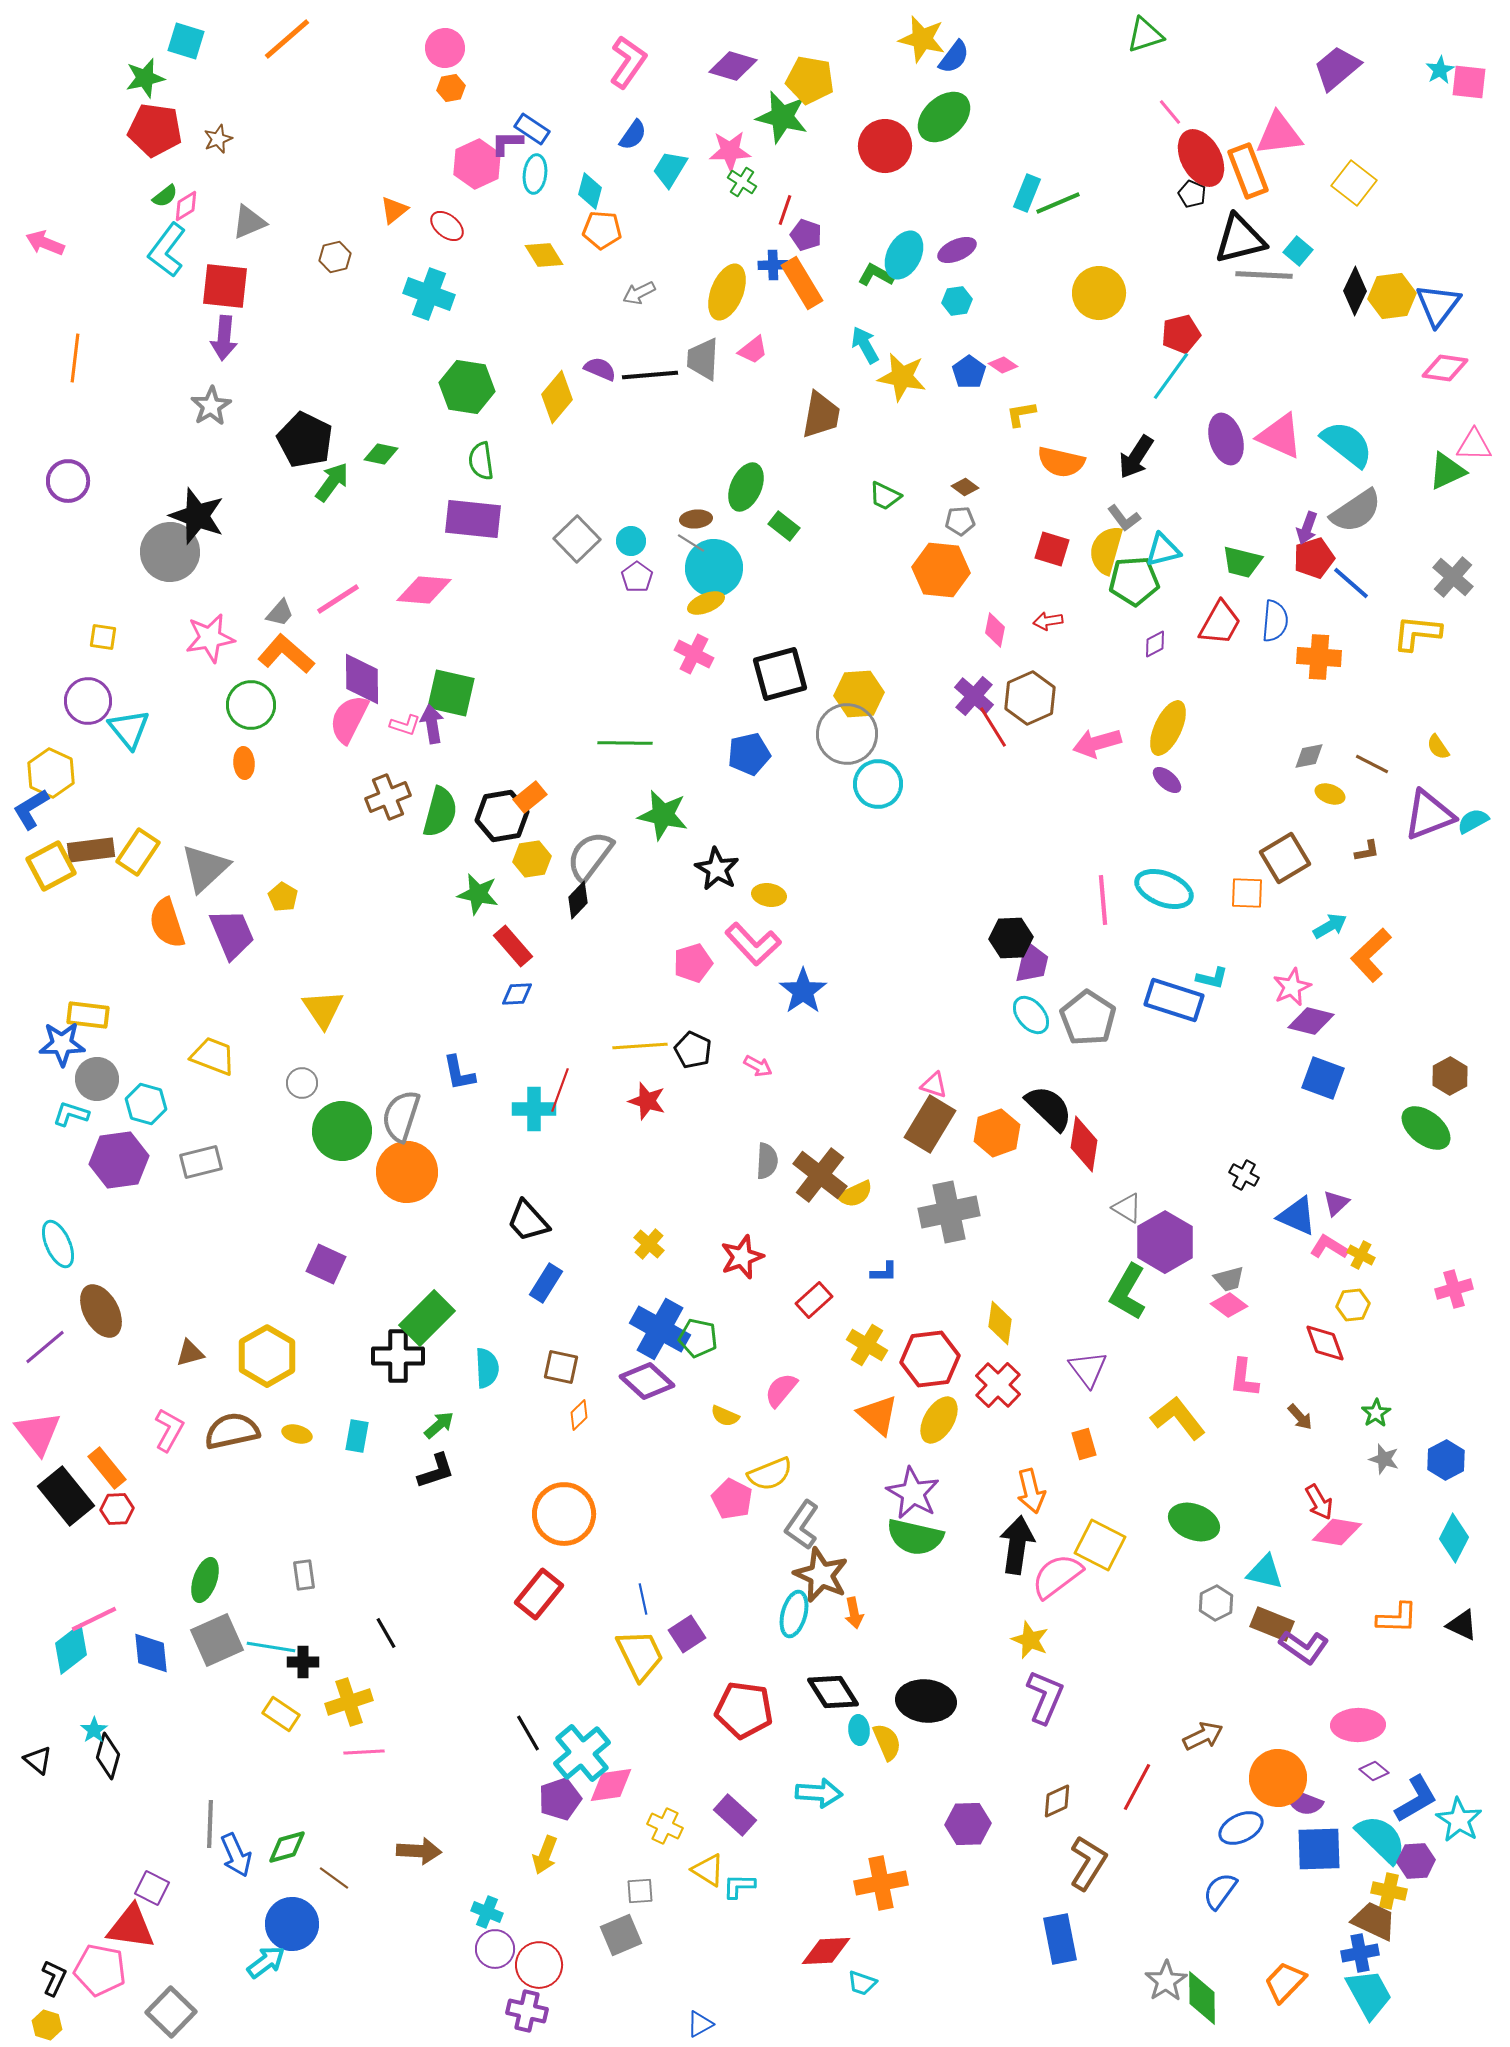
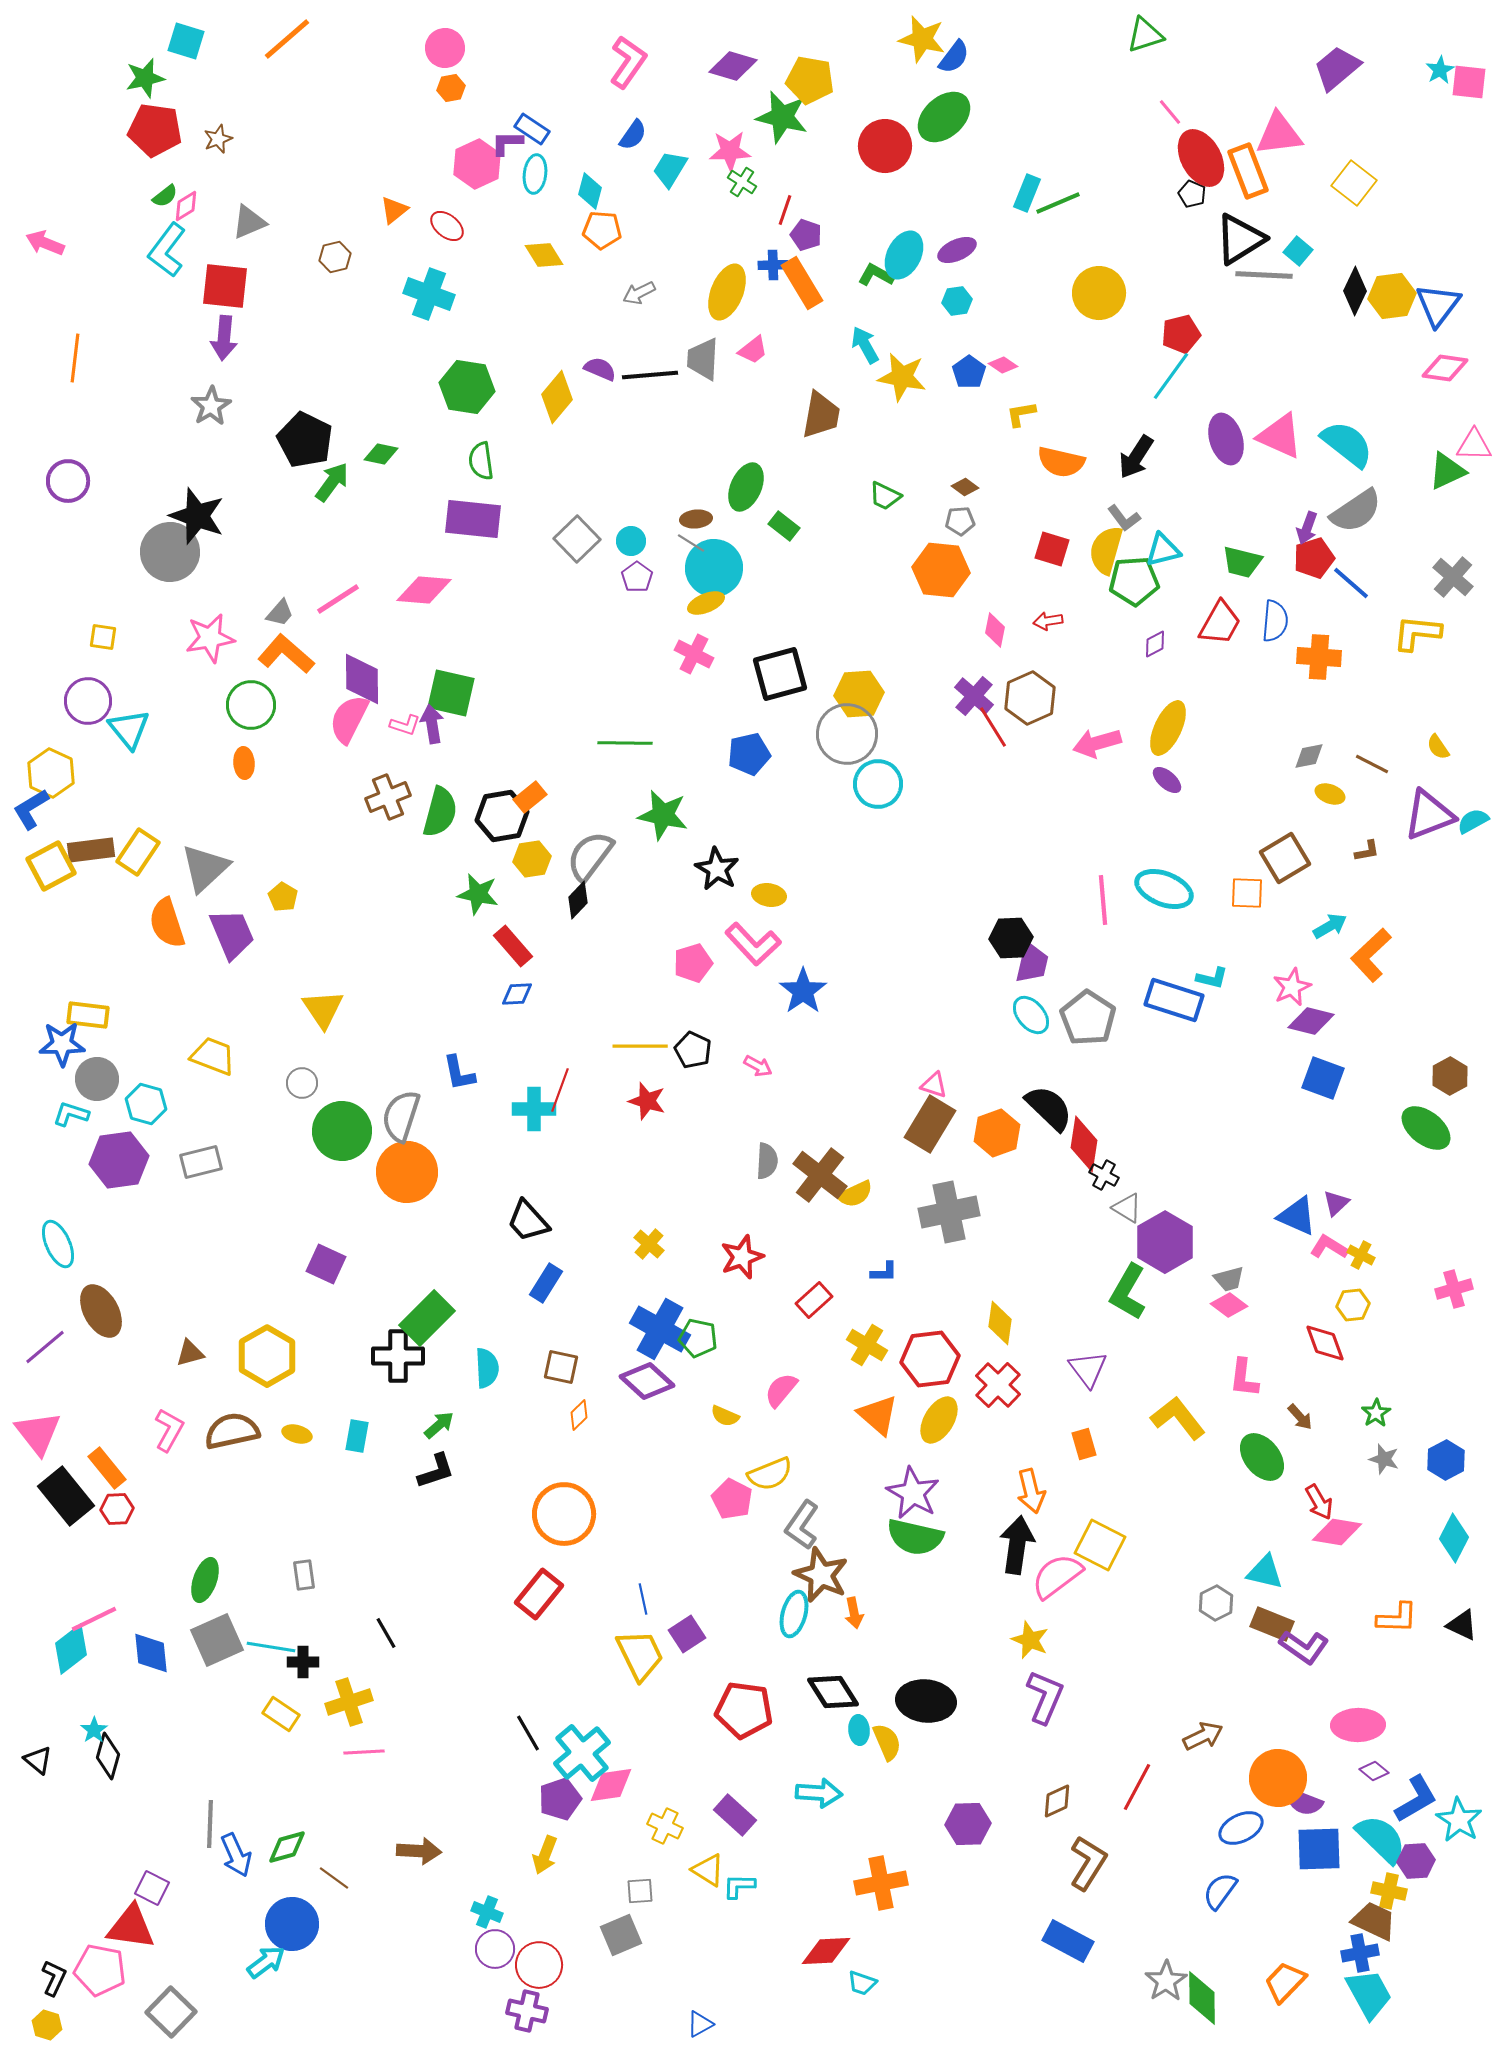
black triangle at (1240, 239): rotated 18 degrees counterclockwise
yellow line at (640, 1046): rotated 4 degrees clockwise
black cross at (1244, 1175): moved 140 px left
green ellipse at (1194, 1522): moved 68 px right, 65 px up; rotated 30 degrees clockwise
blue rectangle at (1060, 1939): moved 8 px right, 2 px down; rotated 51 degrees counterclockwise
